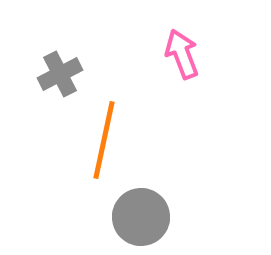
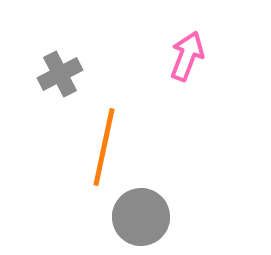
pink arrow: moved 5 px right, 2 px down; rotated 42 degrees clockwise
orange line: moved 7 px down
